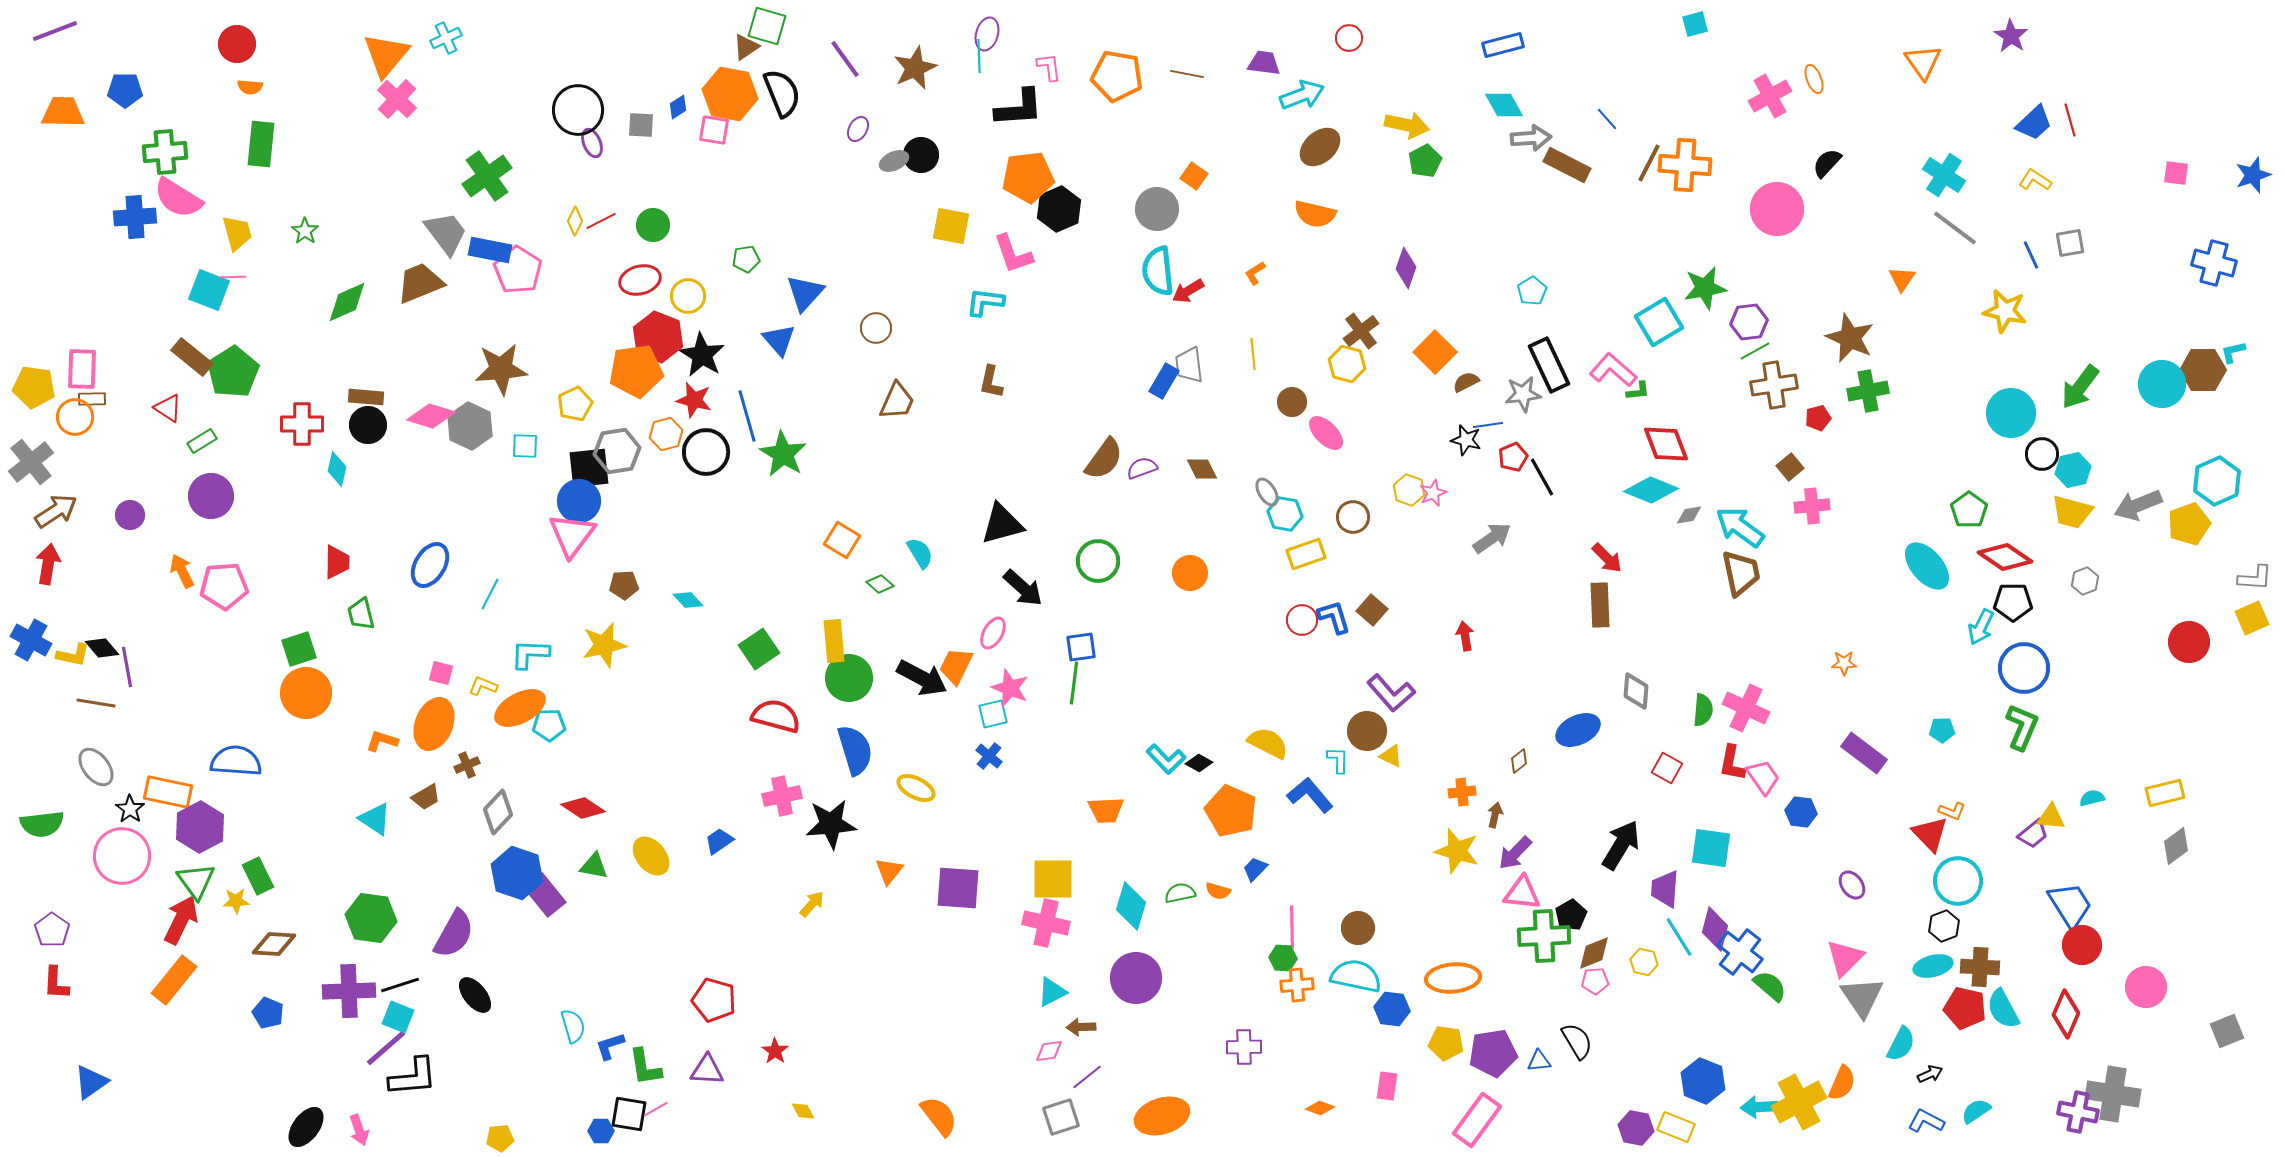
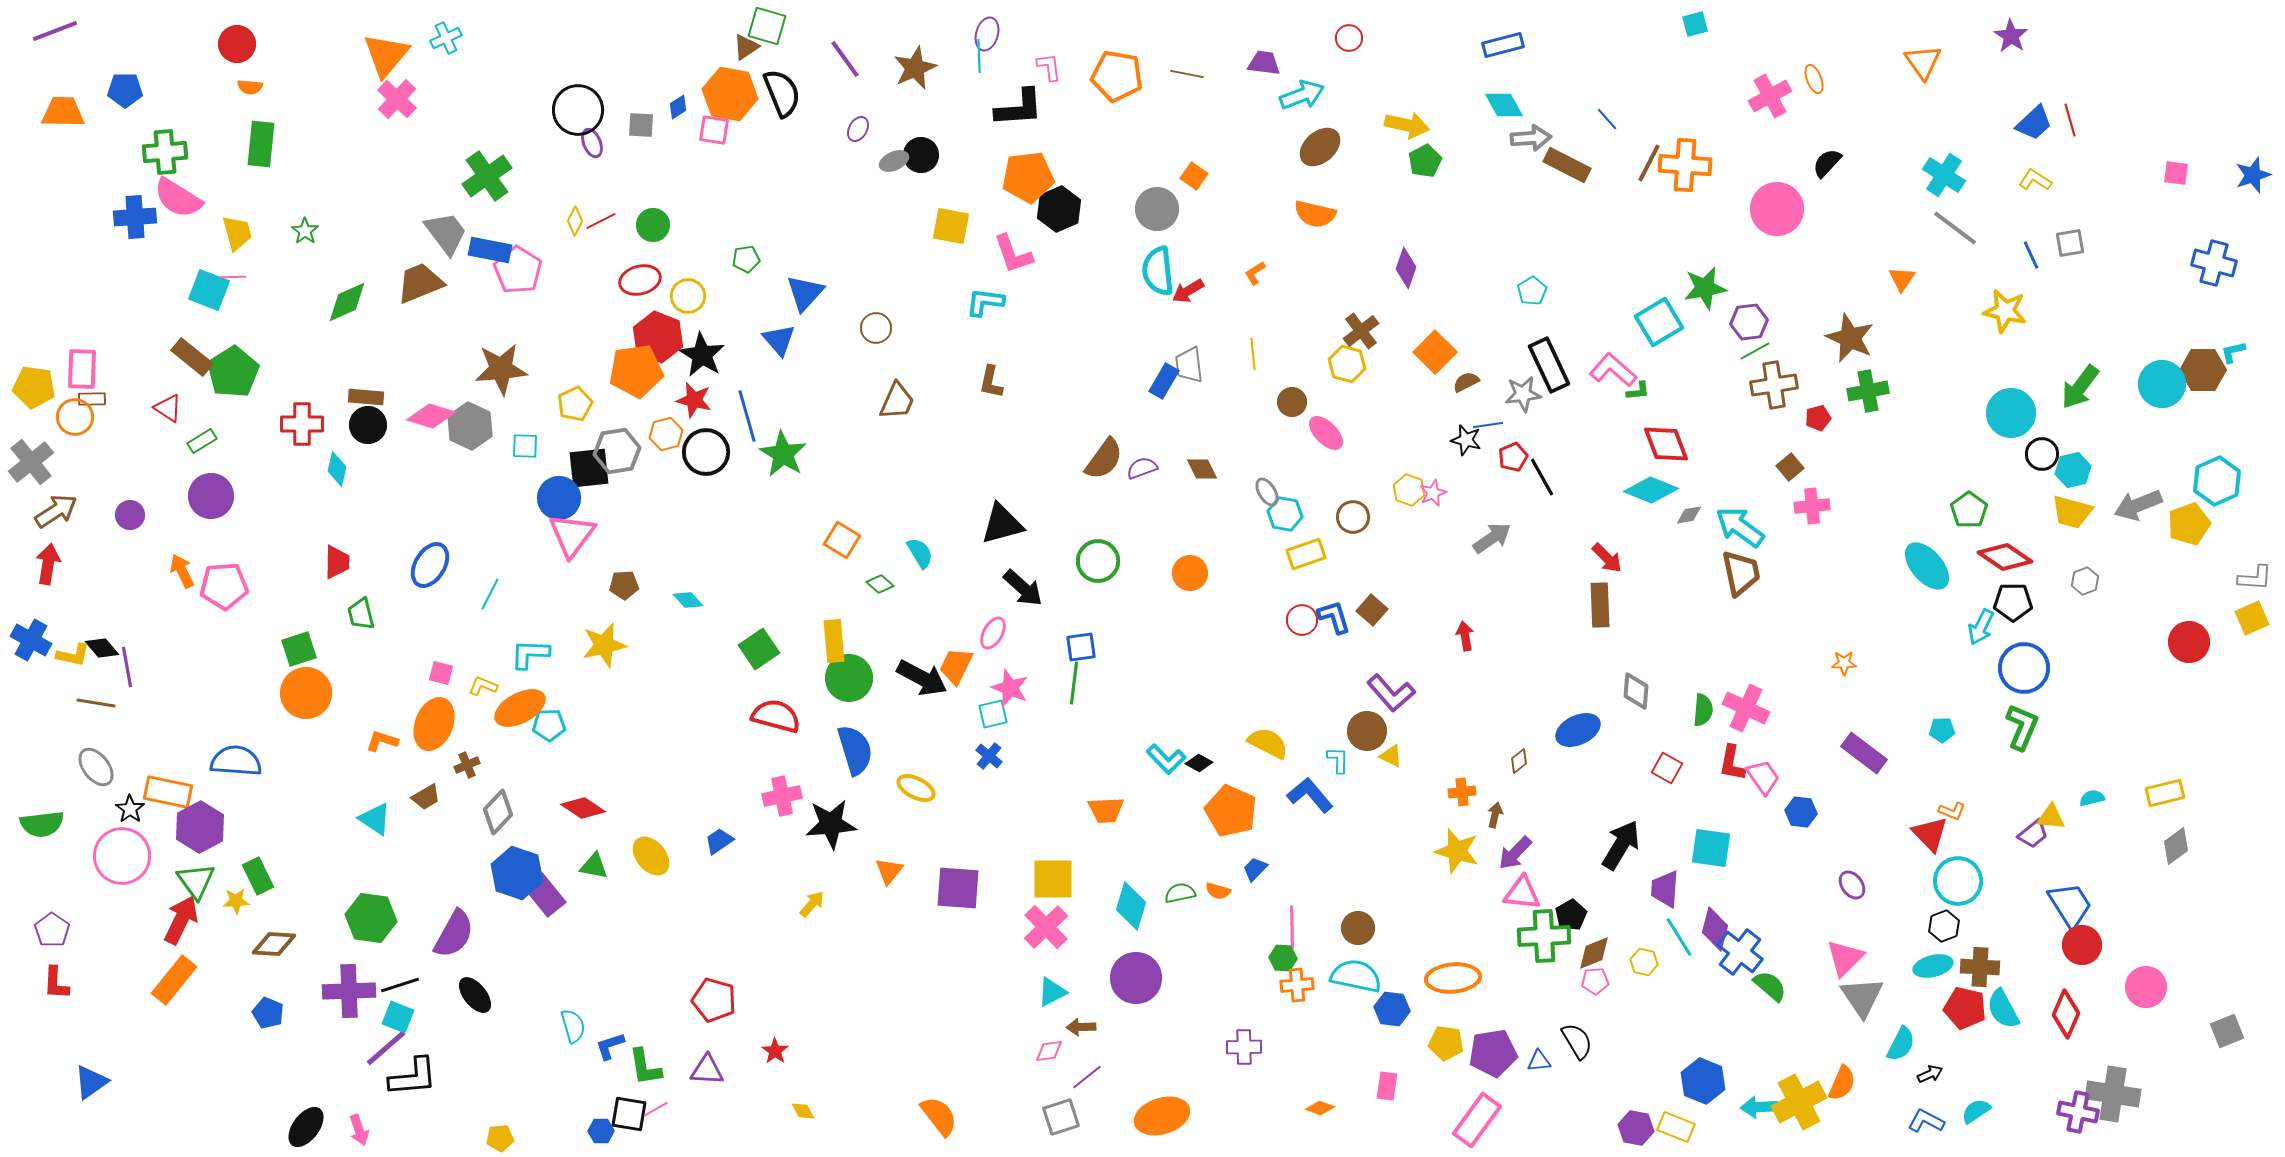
blue circle at (579, 501): moved 20 px left, 3 px up
pink cross at (1046, 923): moved 4 px down; rotated 33 degrees clockwise
